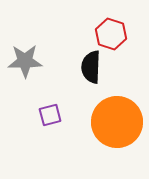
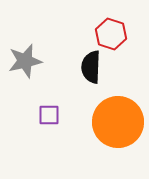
gray star: rotated 12 degrees counterclockwise
purple square: moved 1 px left; rotated 15 degrees clockwise
orange circle: moved 1 px right
